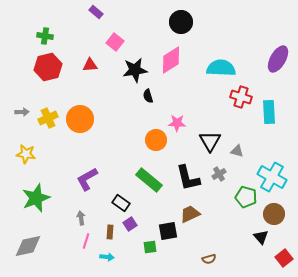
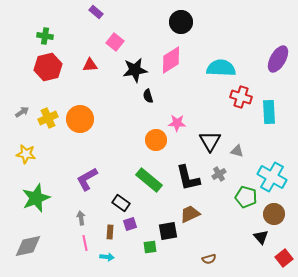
gray arrow at (22, 112): rotated 32 degrees counterclockwise
purple square at (130, 224): rotated 16 degrees clockwise
pink line at (86, 241): moved 1 px left, 2 px down; rotated 28 degrees counterclockwise
